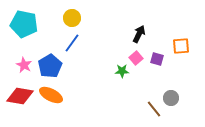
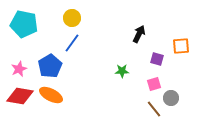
pink square: moved 18 px right, 26 px down; rotated 24 degrees clockwise
pink star: moved 5 px left, 4 px down; rotated 21 degrees clockwise
